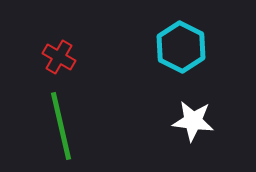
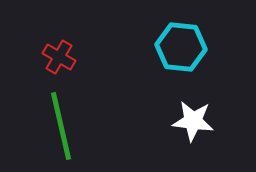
cyan hexagon: rotated 21 degrees counterclockwise
